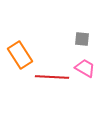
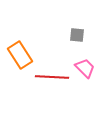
gray square: moved 5 px left, 4 px up
pink trapezoid: rotated 15 degrees clockwise
